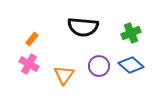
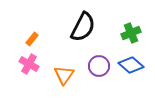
black semicircle: rotated 68 degrees counterclockwise
